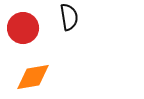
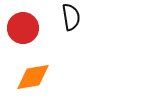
black semicircle: moved 2 px right
